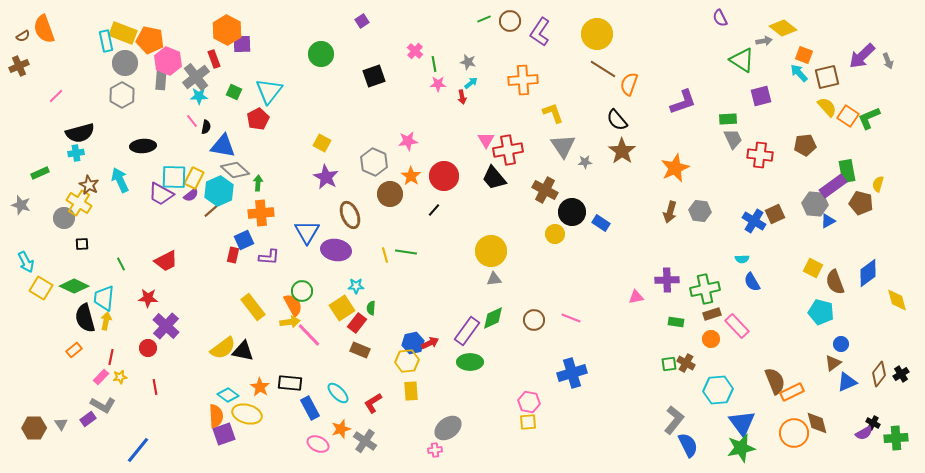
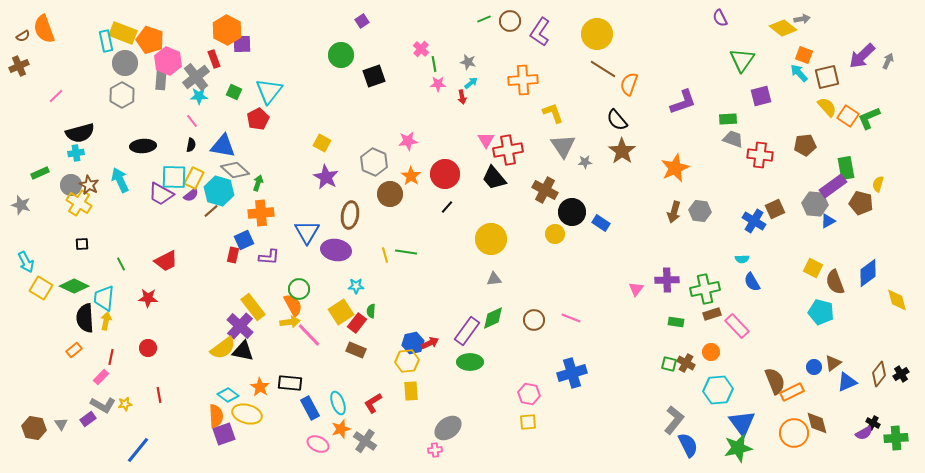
orange pentagon at (150, 40): rotated 8 degrees clockwise
gray arrow at (764, 41): moved 38 px right, 22 px up
pink cross at (415, 51): moved 6 px right, 2 px up
green circle at (321, 54): moved 20 px right, 1 px down
green triangle at (742, 60): rotated 32 degrees clockwise
gray arrow at (888, 61): rotated 133 degrees counterclockwise
black semicircle at (206, 127): moved 15 px left, 18 px down
gray trapezoid at (733, 139): rotated 45 degrees counterclockwise
green rectangle at (847, 171): moved 1 px left, 3 px up
red circle at (444, 176): moved 1 px right, 2 px up
green arrow at (258, 183): rotated 14 degrees clockwise
cyan hexagon at (219, 191): rotated 20 degrees counterclockwise
black line at (434, 210): moved 13 px right, 3 px up
brown arrow at (670, 212): moved 4 px right
brown square at (775, 214): moved 5 px up
brown ellipse at (350, 215): rotated 32 degrees clockwise
gray circle at (64, 218): moved 7 px right, 33 px up
yellow circle at (491, 251): moved 12 px up
green circle at (302, 291): moved 3 px left, 2 px up
pink triangle at (636, 297): moved 8 px up; rotated 42 degrees counterclockwise
yellow square at (342, 308): moved 1 px left, 4 px down
green semicircle at (371, 308): moved 3 px down
black semicircle at (85, 318): rotated 12 degrees clockwise
purple cross at (166, 326): moved 74 px right
orange circle at (711, 339): moved 13 px down
blue circle at (841, 344): moved 27 px left, 23 px down
brown rectangle at (360, 350): moved 4 px left
green square at (669, 364): rotated 21 degrees clockwise
yellow star at (120, 377): moved 5 px right, 27 px down
red line at (155, 387): moved 4 px right, 8 px down
cyan ellipse at (338, 393): moved 10 px down; rotated 25 degrees clockwise
pink hexagon at (529, 402): moved 8 px up
brown hexagon at (34, 428): rotated 10 degrees clockwise
green star at (741, 448): moved 3 px left
